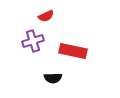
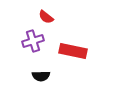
red semicircle: moved 1 px down; rotated 63 degrees clockwise
black semicircle: moved 12 px left, 2 px up
